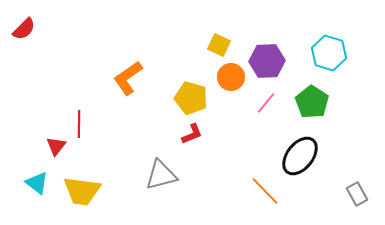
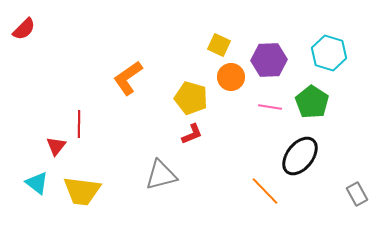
purple hexagon: moved 2 px right, 1 px up
pink line: moved 4 px right, 4 px down; rotated 60 degrees clockwise
